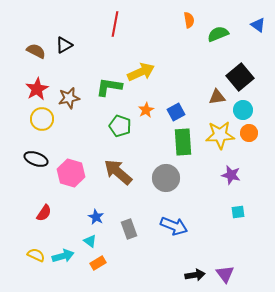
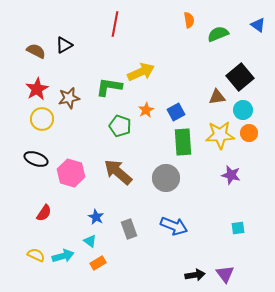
cyan square: moved 16 px down
